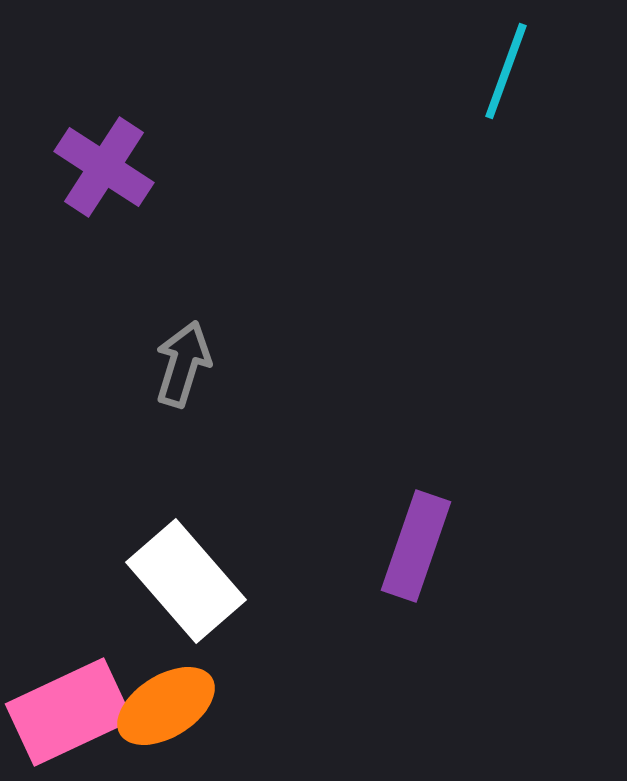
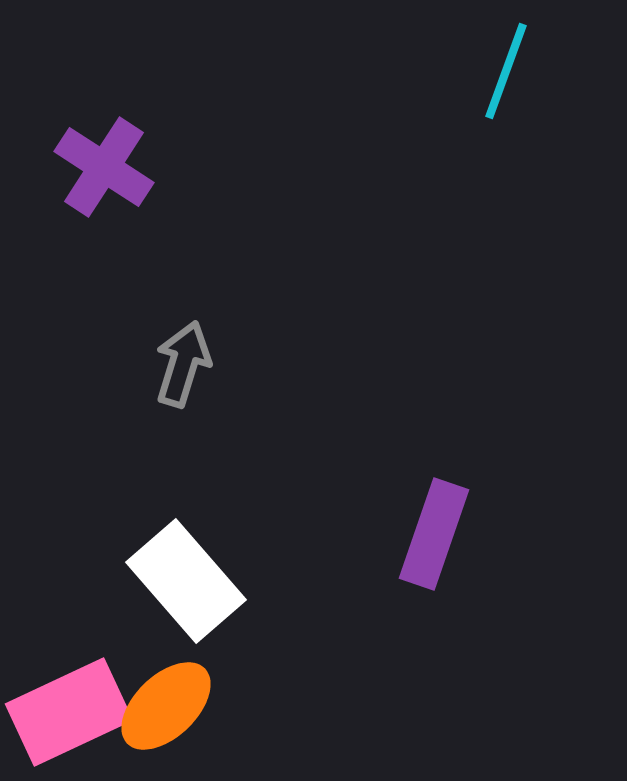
purple rectangle: moved 18 px right, 12 px up
orange ellipse: rotated 12 degrees counterclockwise
